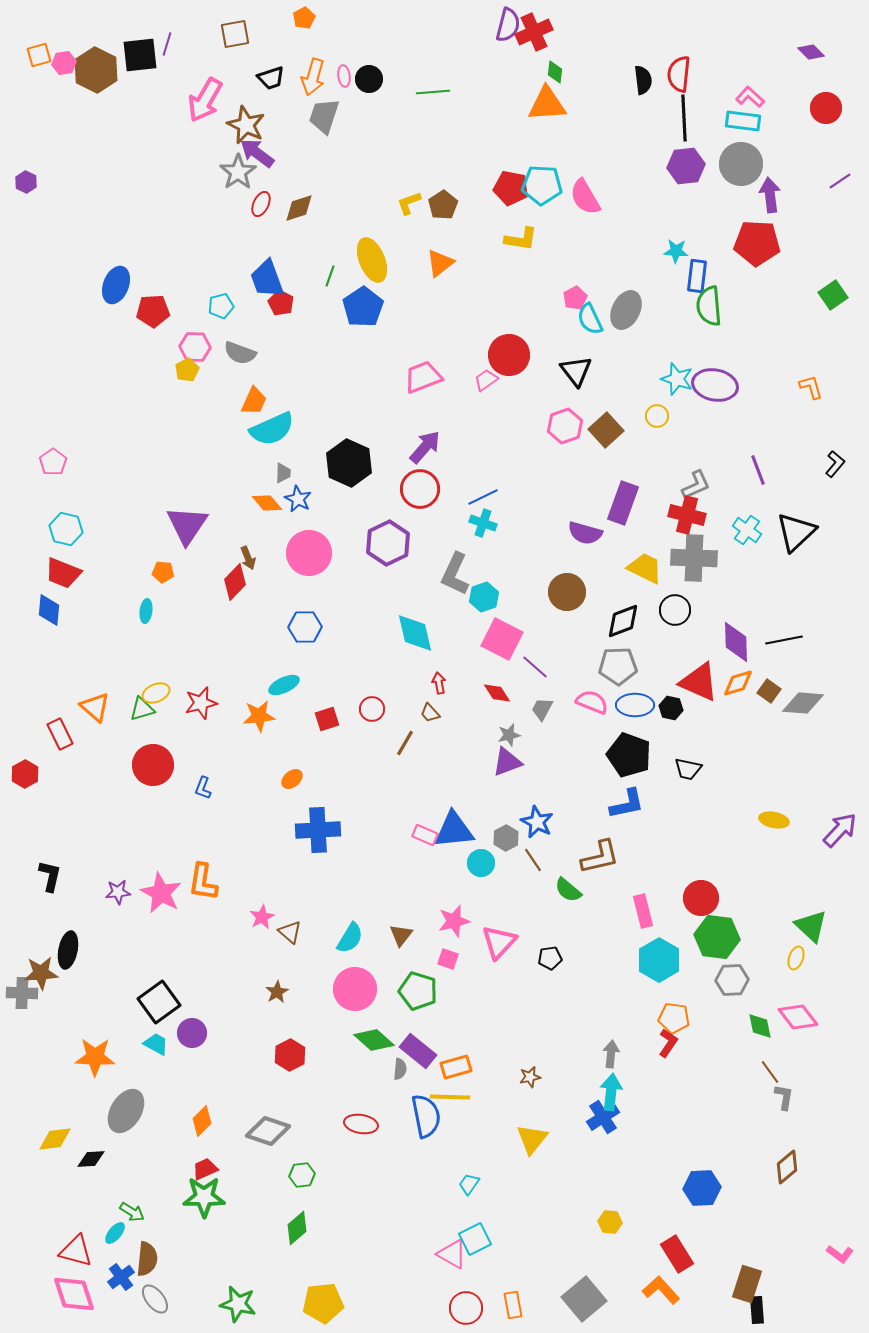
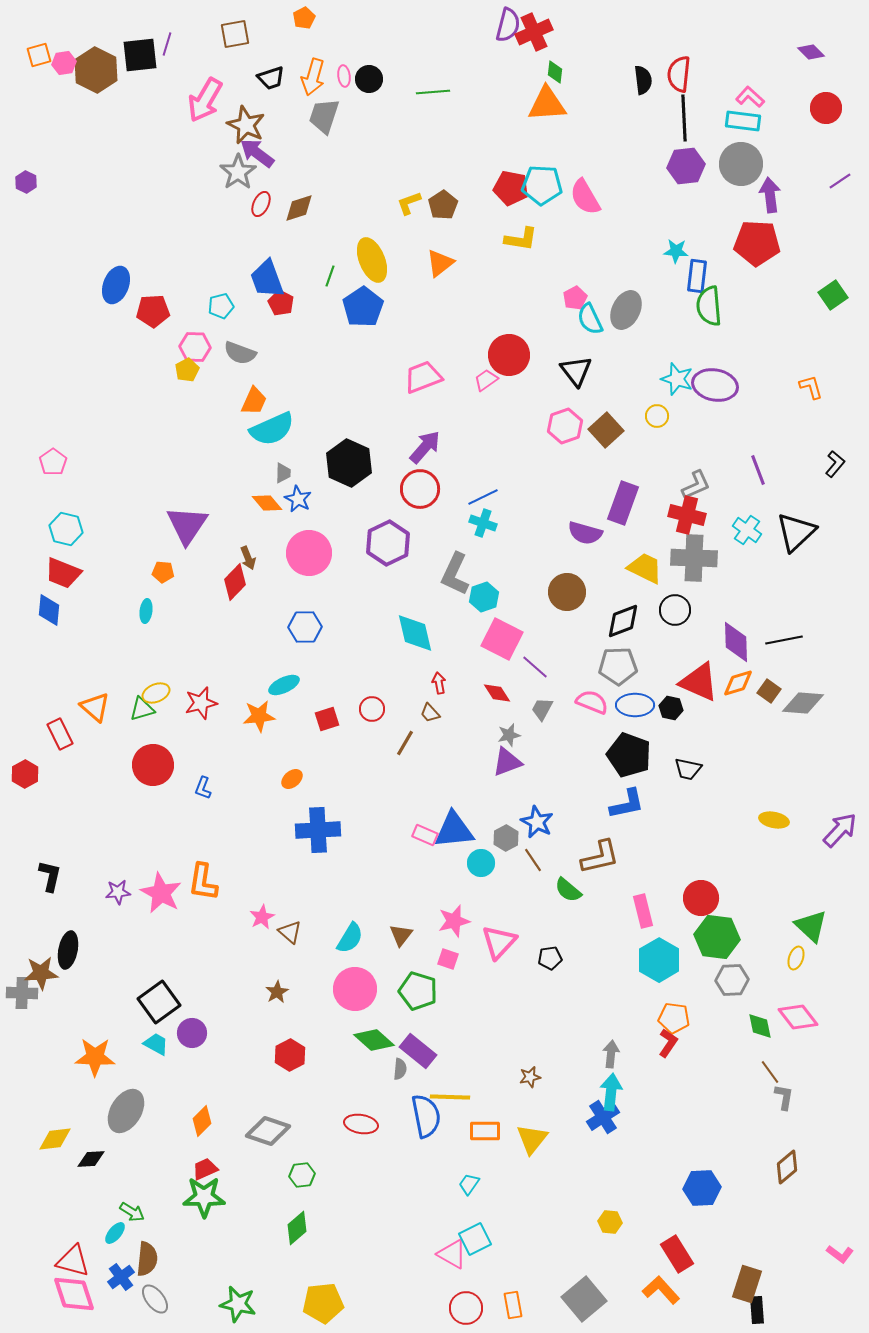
orange rectangle at (456, 1067): moved 29 px right, 64 px down; rotated 16 degrees clockwise
red triangle at (76, 1251): moved 3 px left, 10 px down
